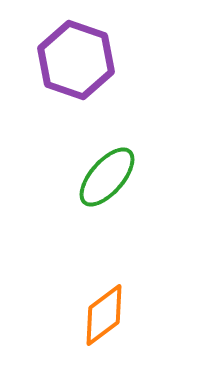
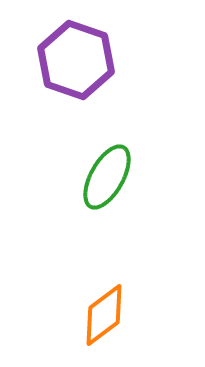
green ellipse: rotated 12 degrees counterclockwise
